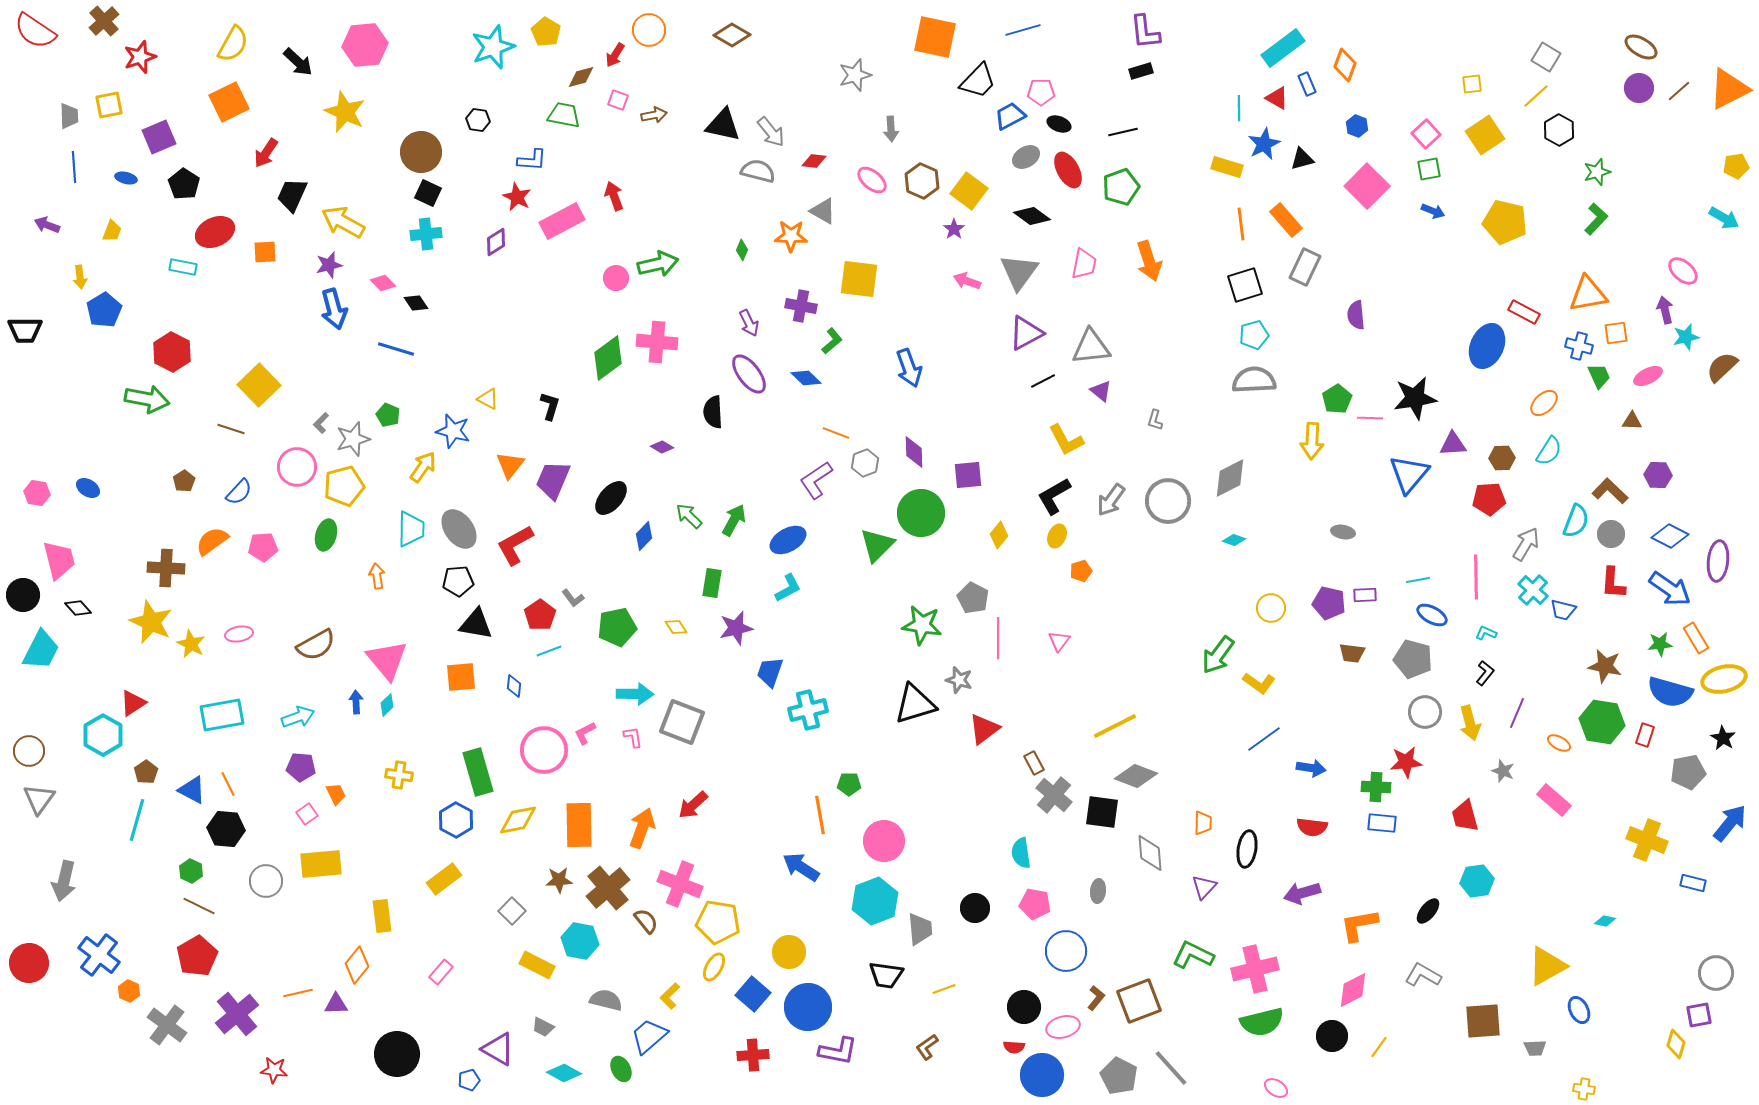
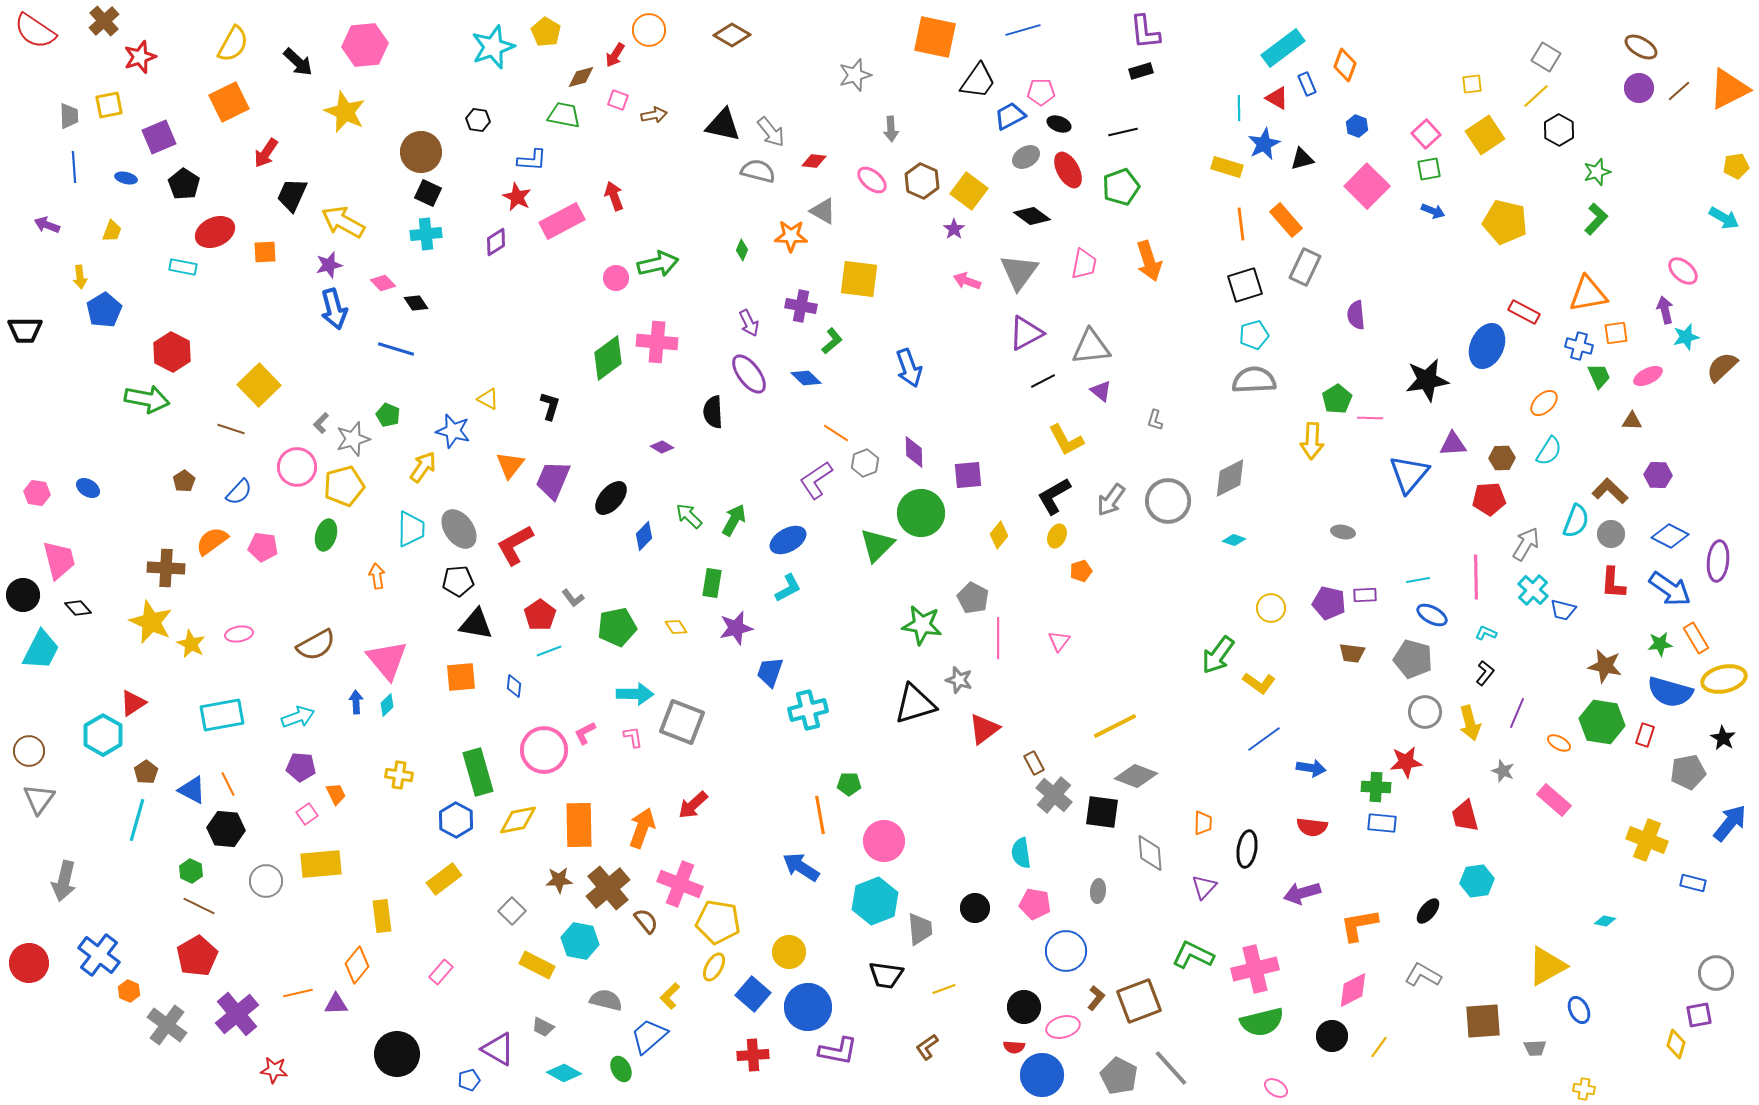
black trapezoid at (978, 81): rotated 9 degrees counterclockwise
black star at (1415, 398): moved 12 px right, 18 px up
orange line at (836, 433): rotated 12 degrees clockwise
pink pentagon at (263, 547): rotated 12 degrees clockwise
